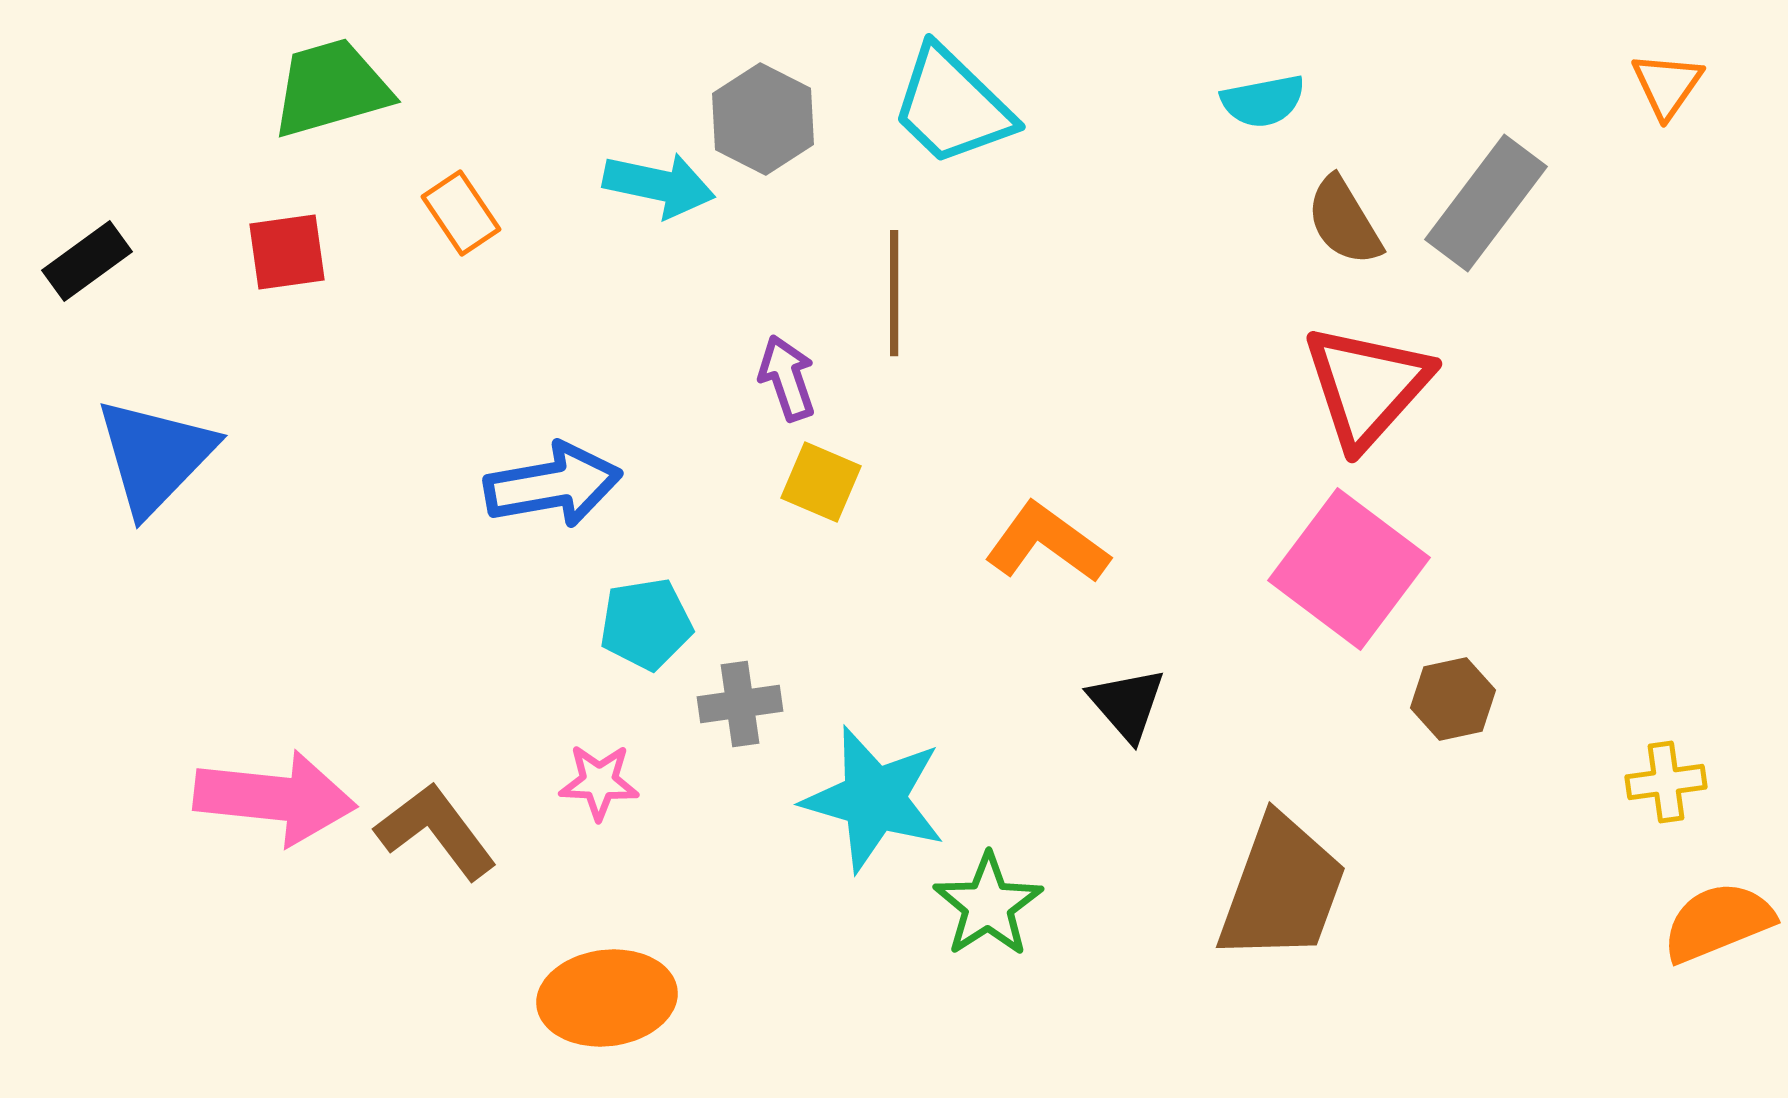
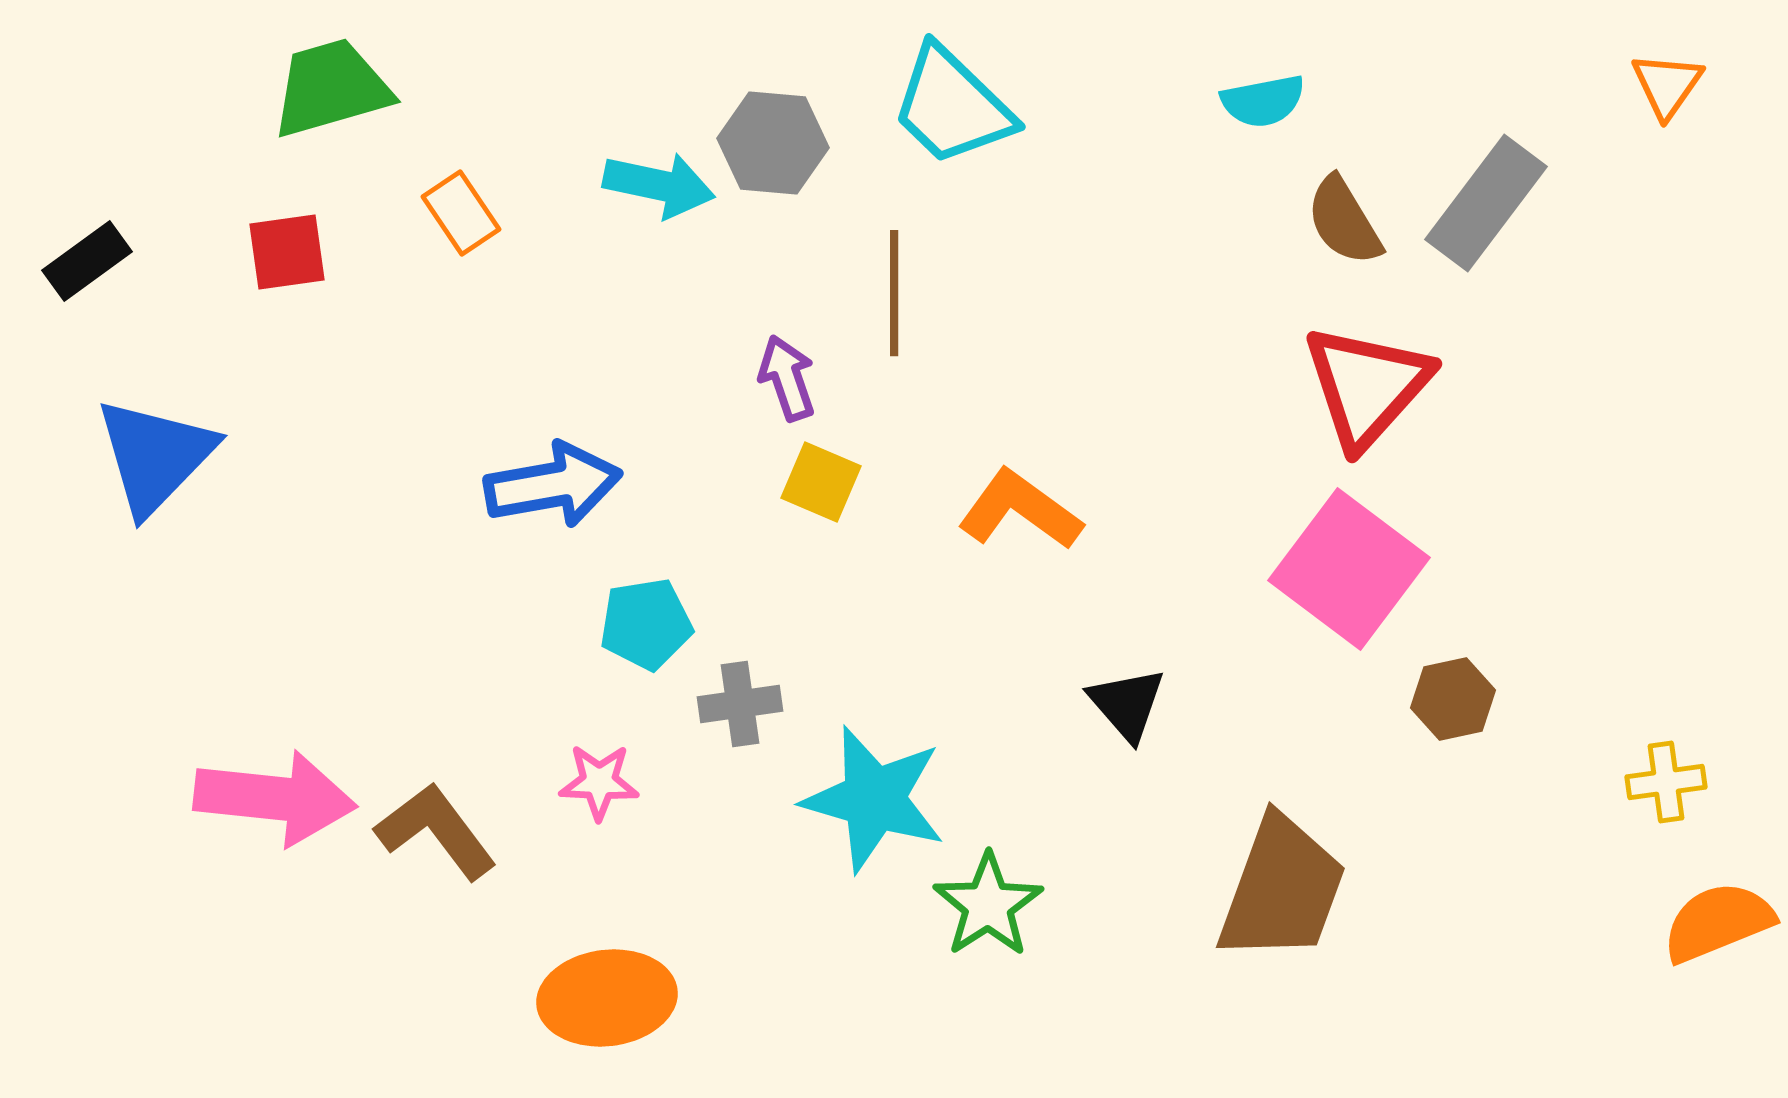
gray hexagon: moved 10 px right, 24 px down; rotated 22 degrees counterclockwise
orange L-shape: moved 27 px left, 33 px up
